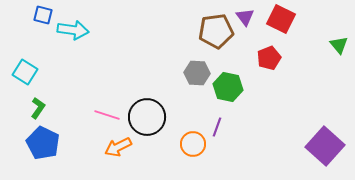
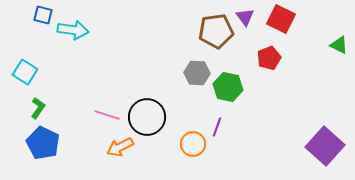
green triangle: rotated 24 degrees counterclockwise
orange arrow: moved 2 px right
